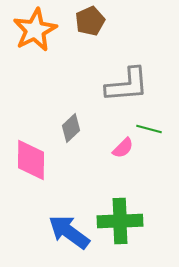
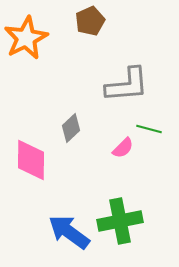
orange star: moved 9 px left, 8 px down
green cross: rotated 9 degrees counterclockwise
